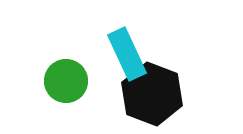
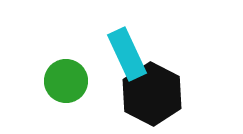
black hexagon: rotated 6 degrees clockwise
